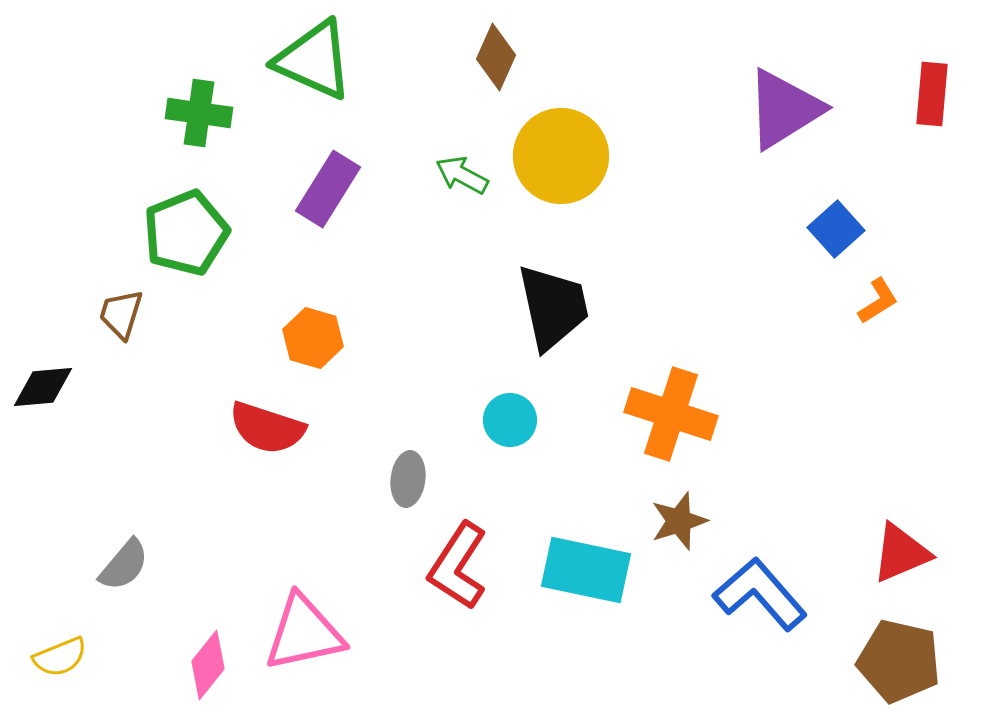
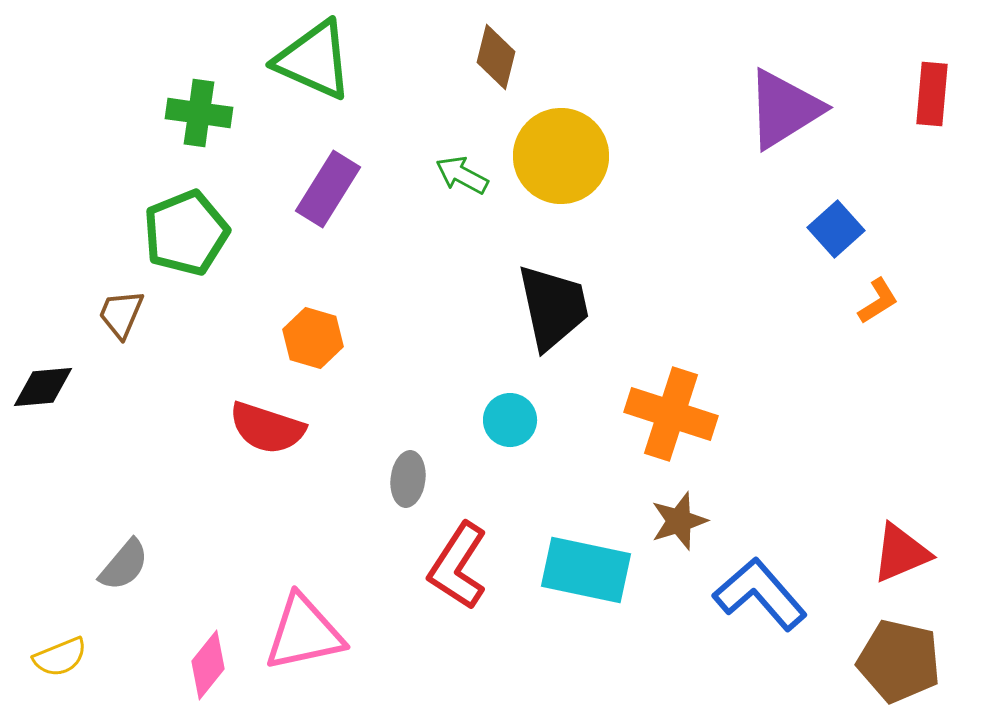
brown diamond: rotated 10 degrees counterclockwise
brown trapezoid: rotated 6 degrees clockwise
